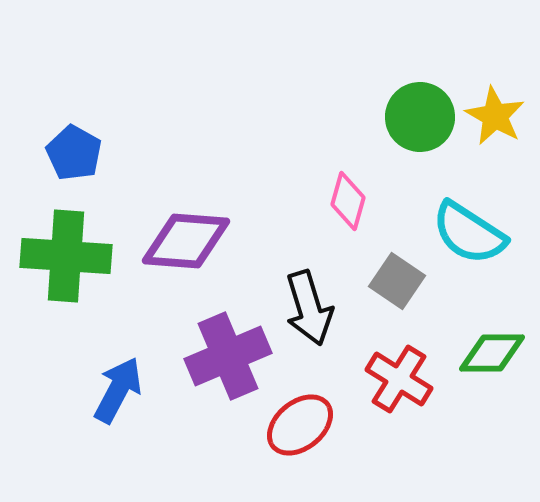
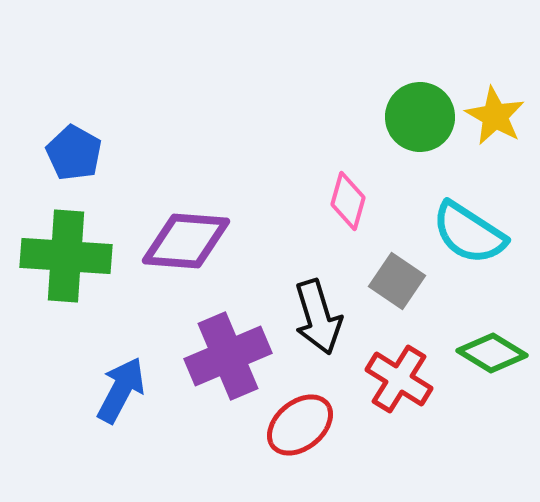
black arrow: moved 9 px right, 9 px down
green diamond: rotated 32 degrees clockwise
blue arrow: moved 3 px right
